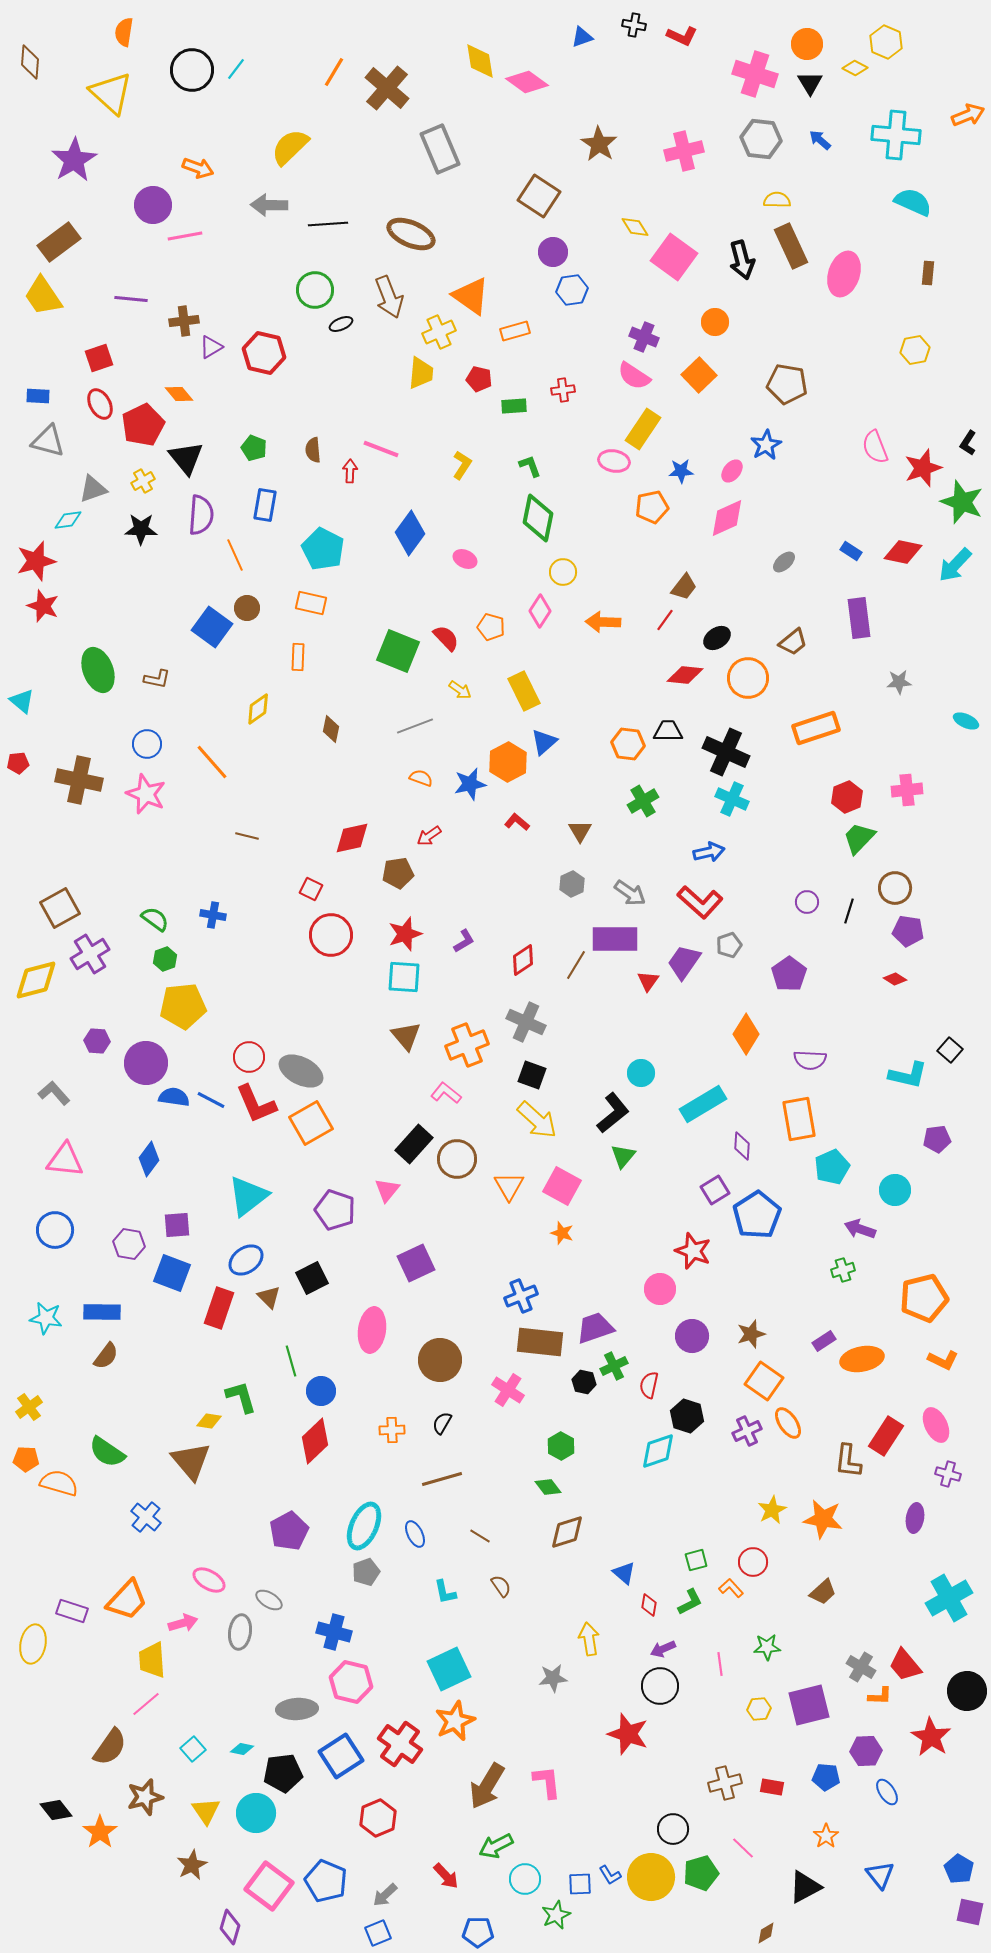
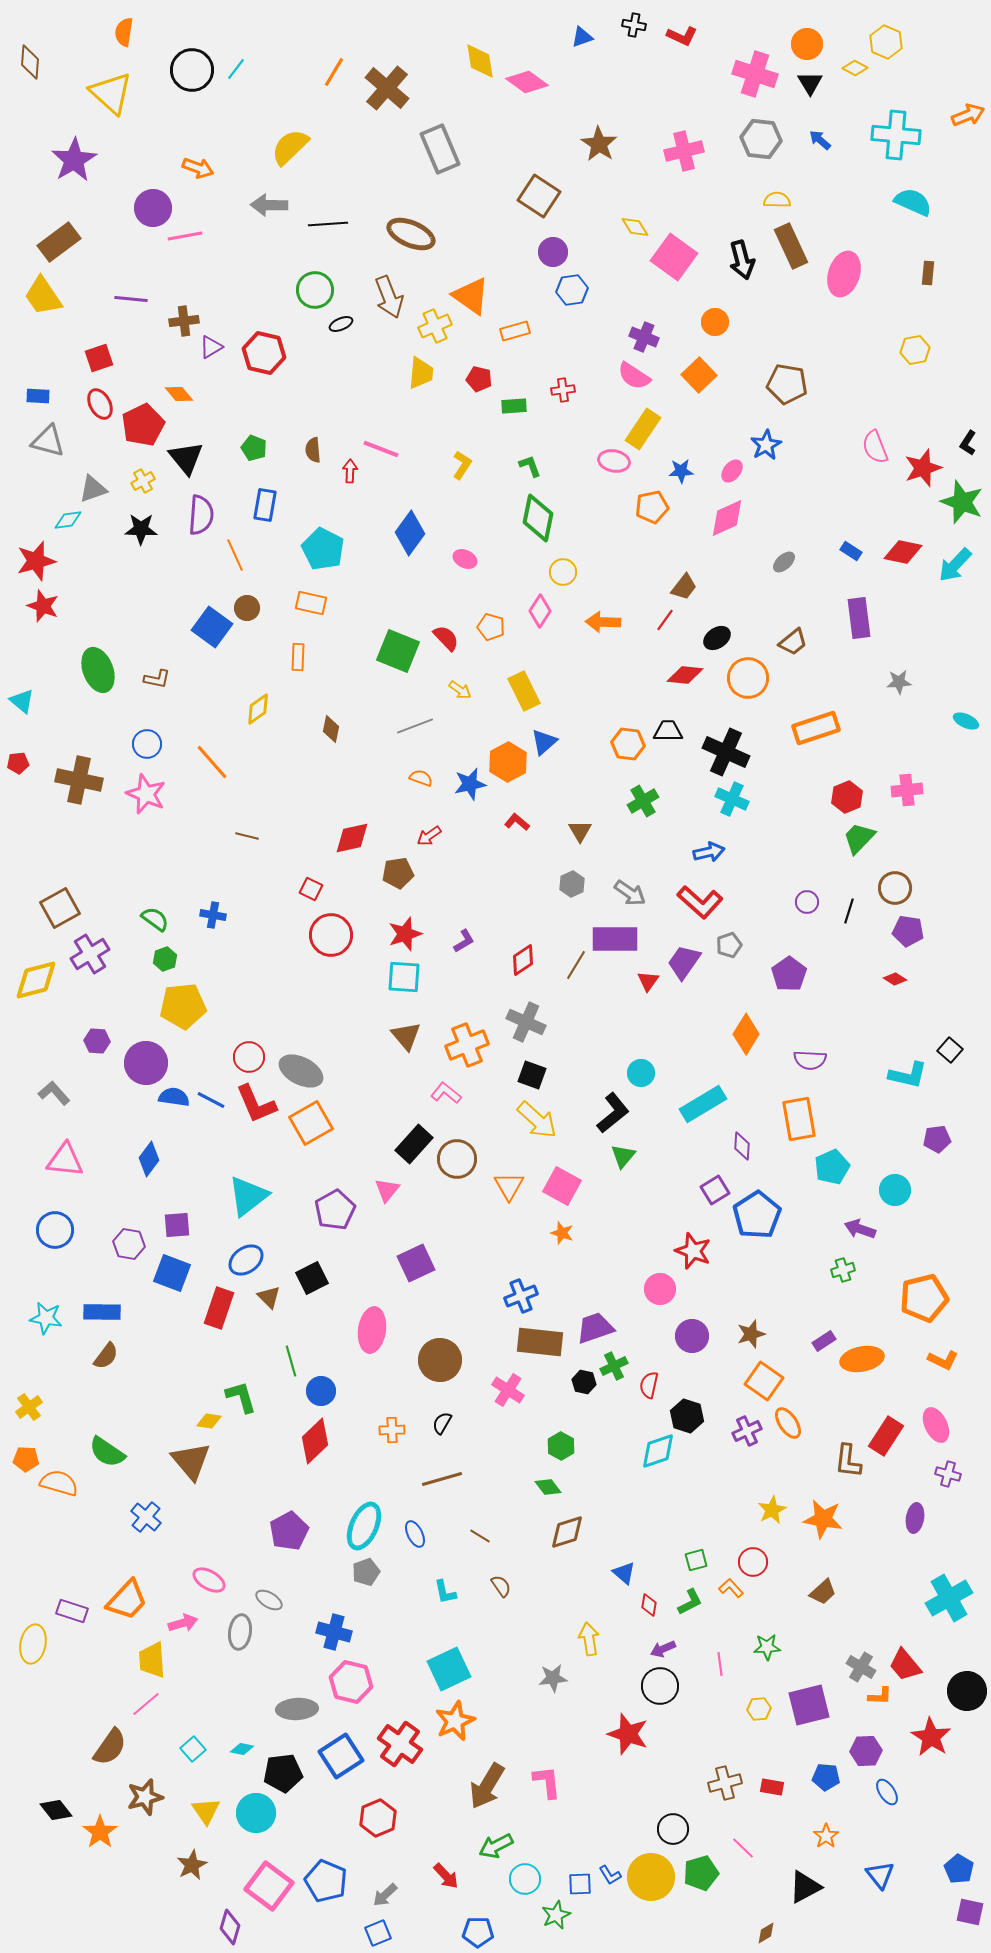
purple circle at (153, 205): moved 3 px down
yellow cross at (439, 332): moved 4 px left, 6 px up
purple pentagon at (335, 1210): rotated 24 degrees clockwise
